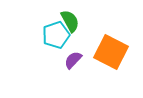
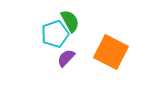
cyan pentagon: moved 1 px left, 1 px up
purple semicircle: moved 7 px left, 2 px up
